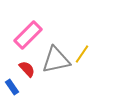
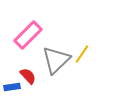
gray triangle: rotated 32 degrees counterclockwise
red semicircle: moved 1 px right, 7 px down
blue rectangle: rotated 63 degrees counterclockwise
